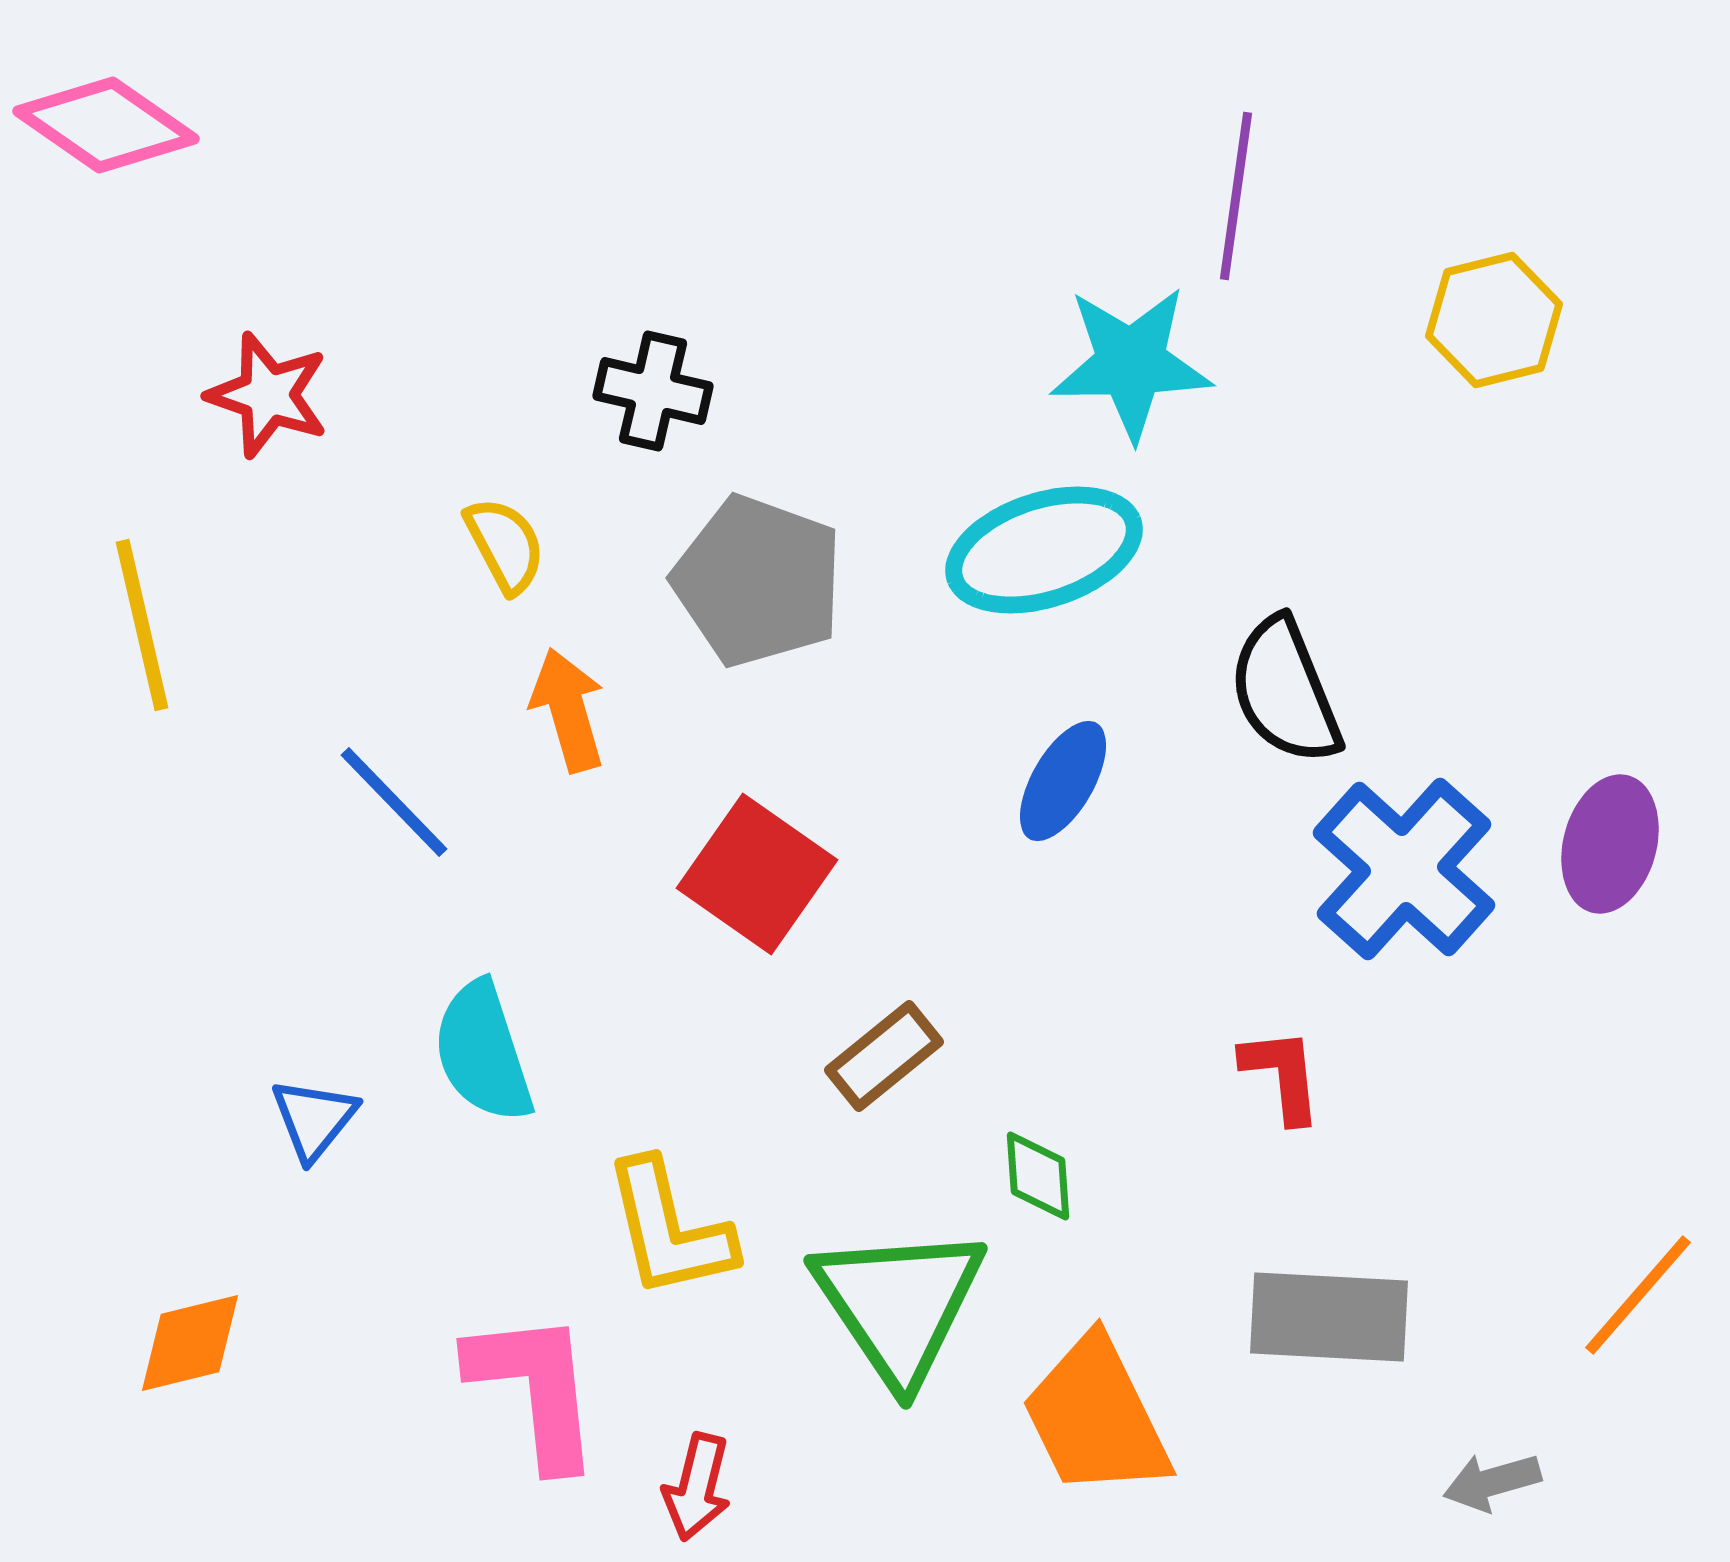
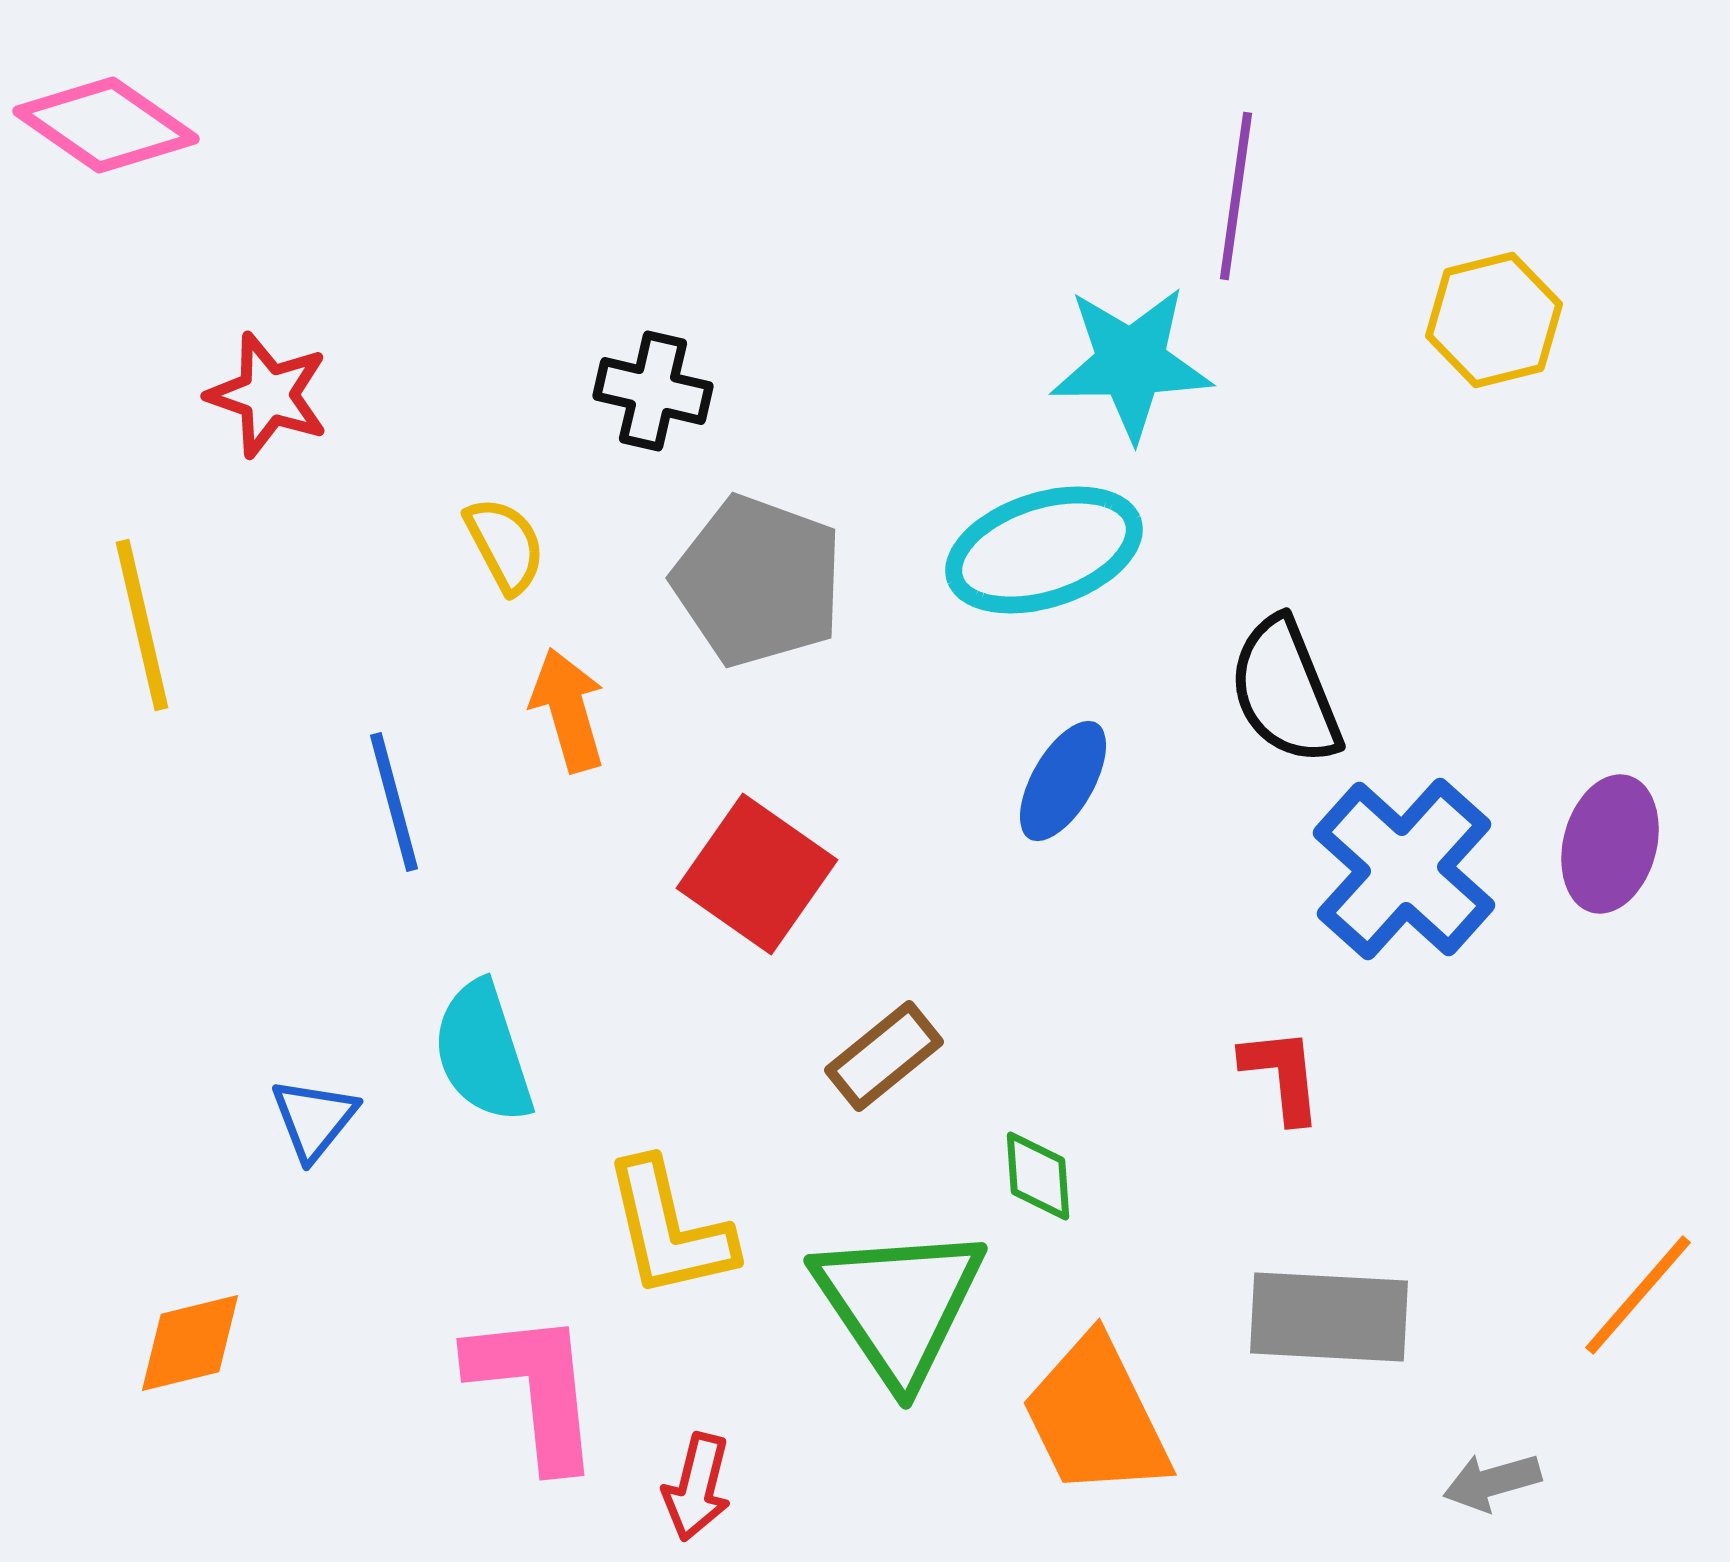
blue line: rotated 29 degrees clockwise
